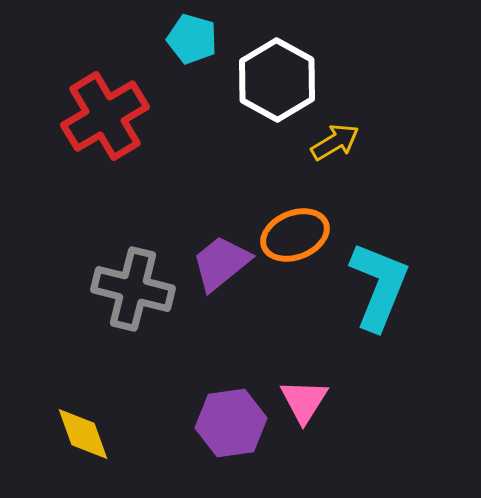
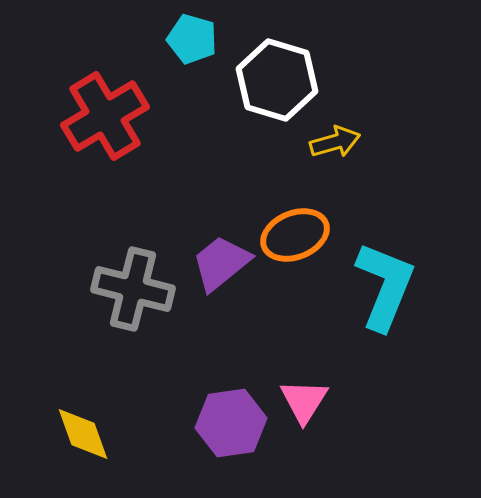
white hexagon: rotated 12 degrees counterclockwise
yellow arrow: rotated 15 degrees clockwise
cyan L-shape: moved 6 px right
